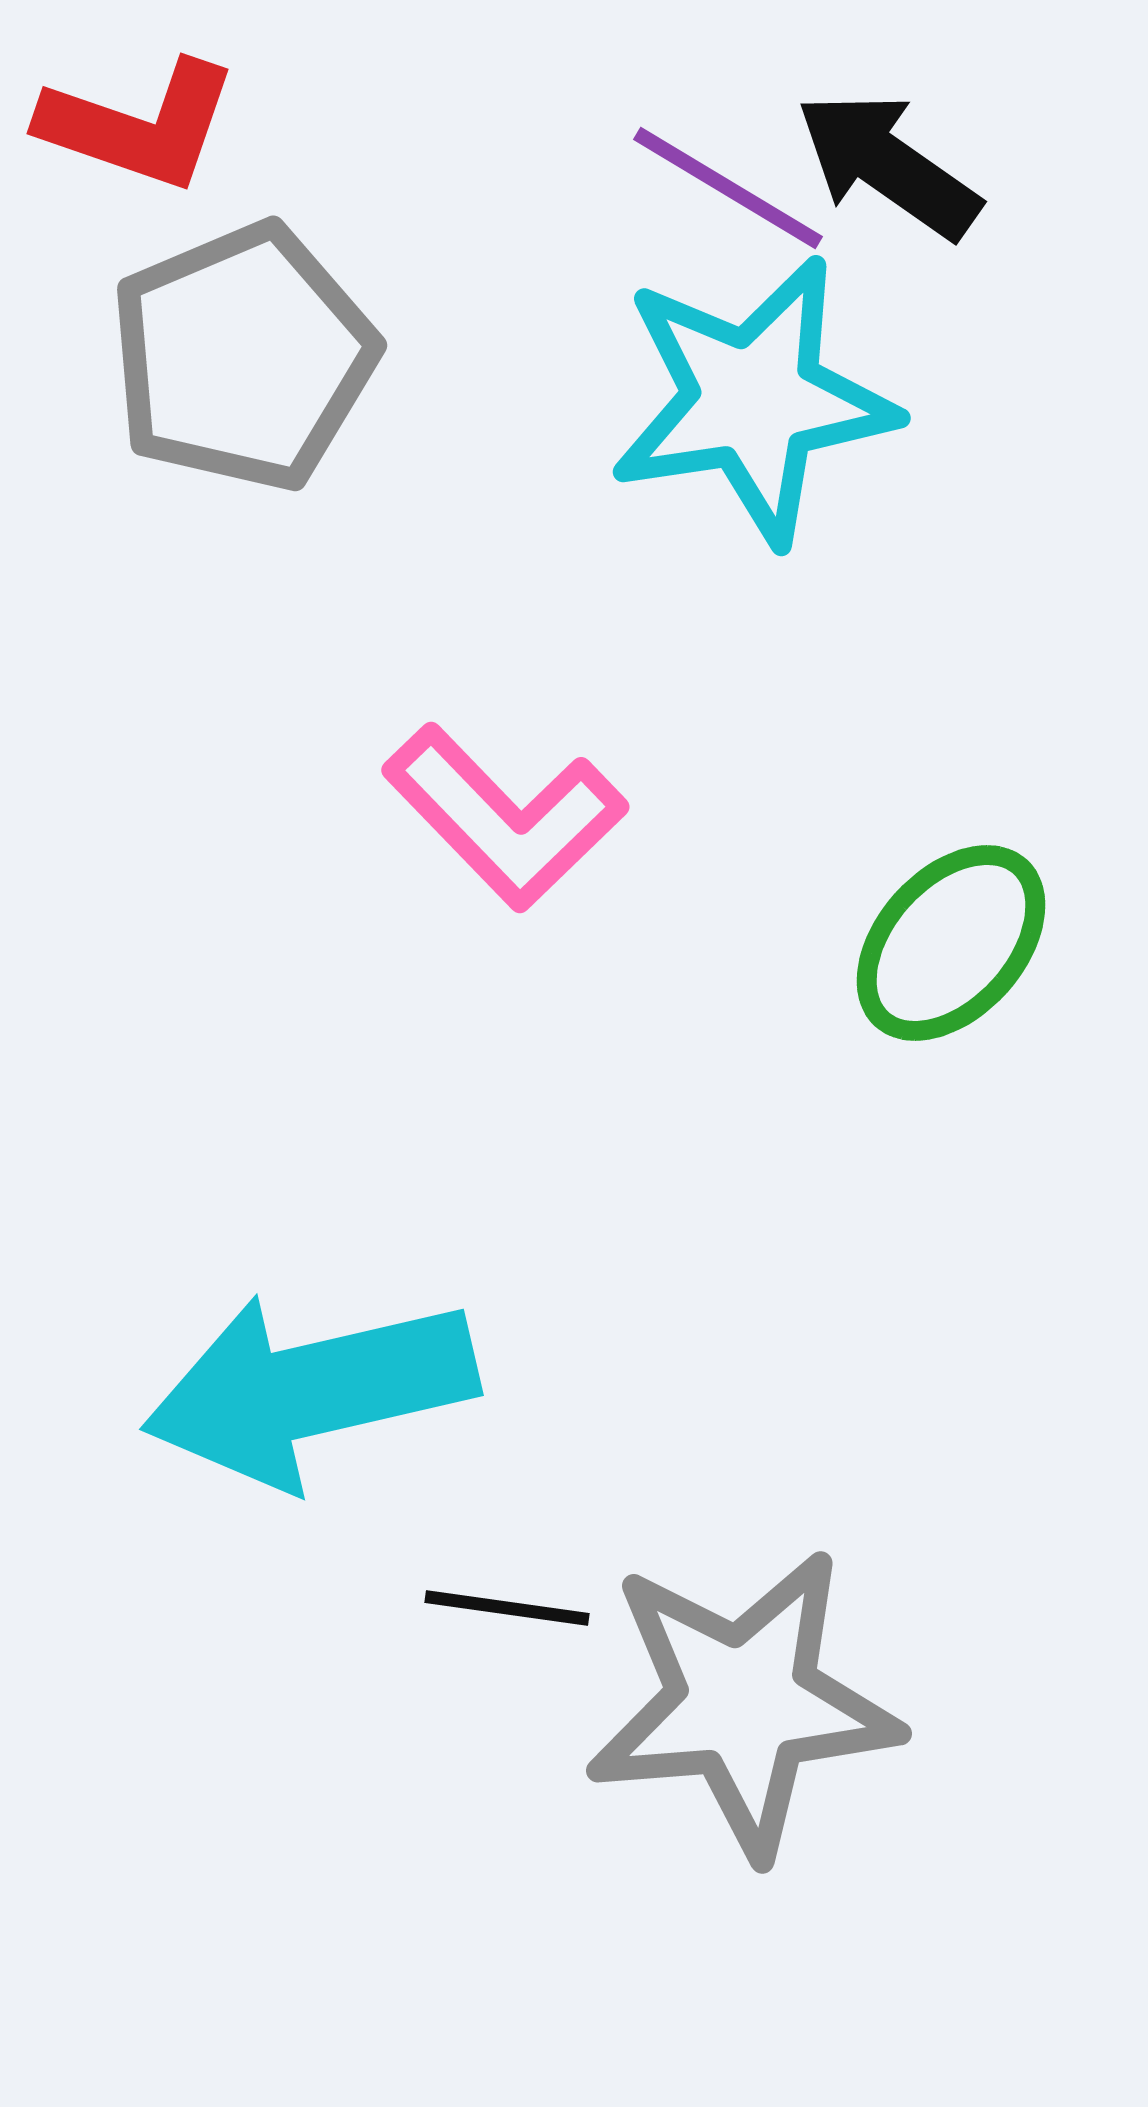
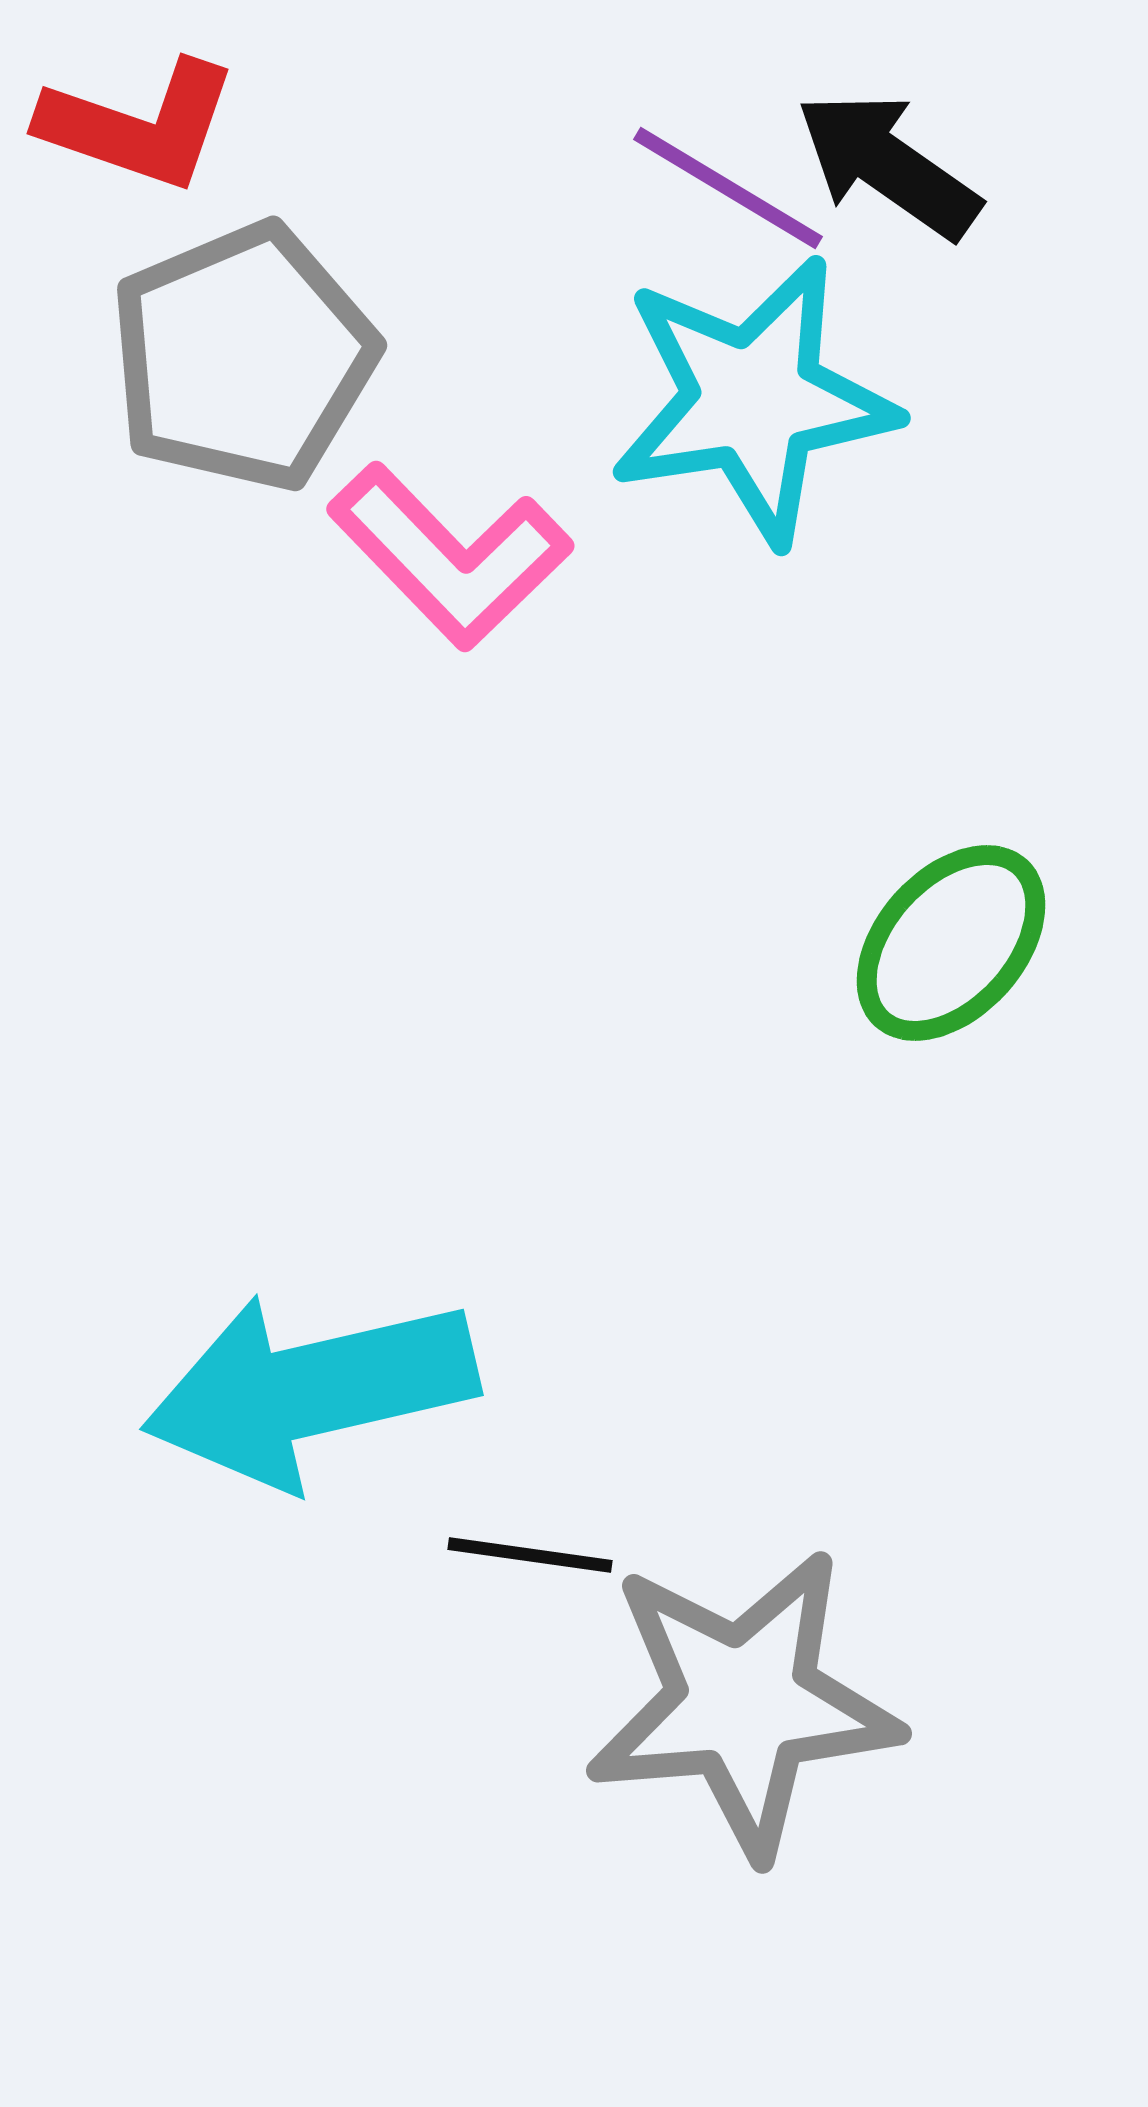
pink L-shape: moved 55 px left, 261 px up
black line: moved 23 px right, 53 px up
